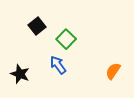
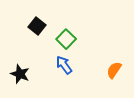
black square: rotated 12 degrees counterclockwise
blue arrow: moved 6 px right
orange semicircle: moved 1 px right, 1 px up
